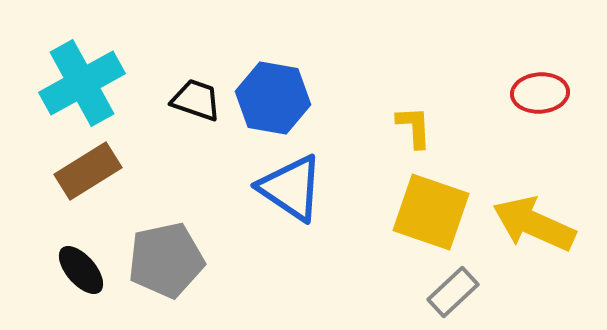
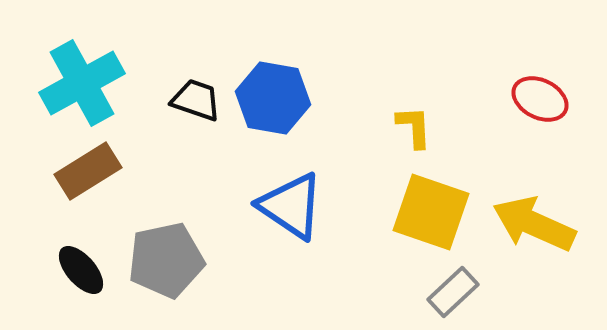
red ellipse: moved 6 px down; rotated 30 degrees clockwise
blue triangle: moved 18 px down
